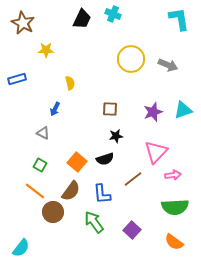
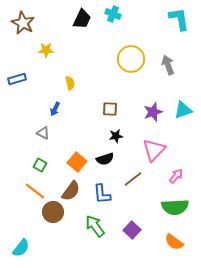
gray arrow: rotated 132 degrees counterclockwise
pink triangle: moved 2 px left, 2 px up
pink arrow: moved 3 px right, 1 px down; rotated 42 degrees counterclockwise
green arrow: moved 1 px right, 4 px down
